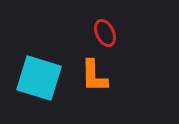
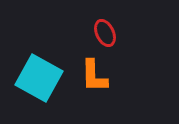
cyan square: rotated 12 degrees clockwise
